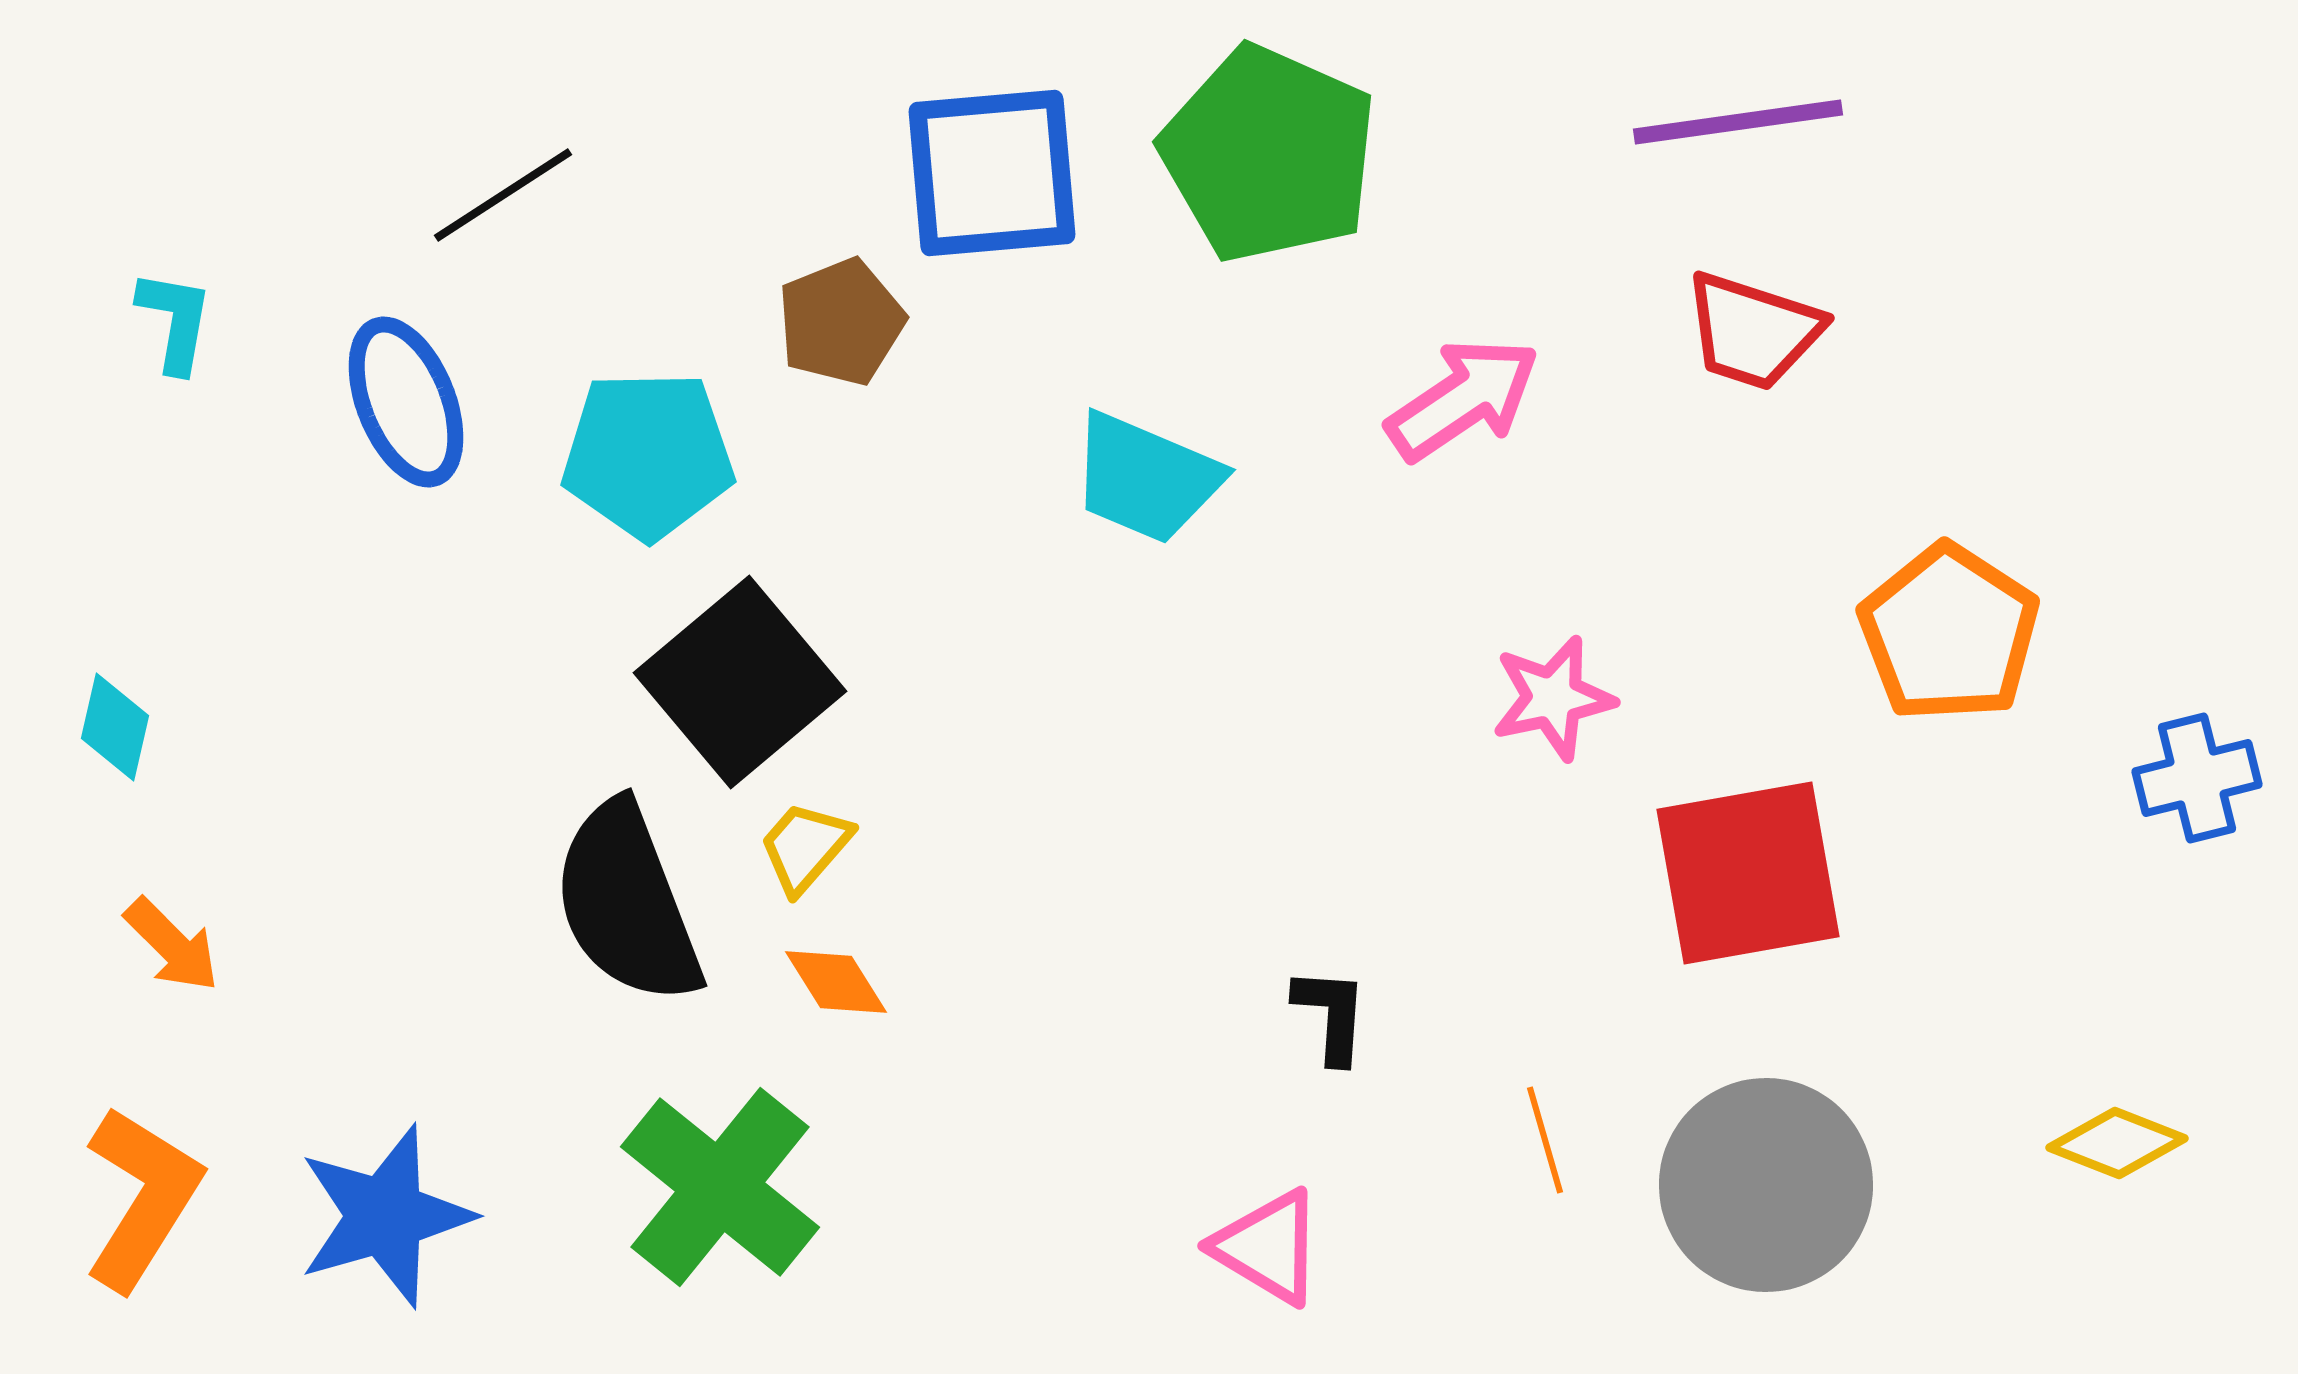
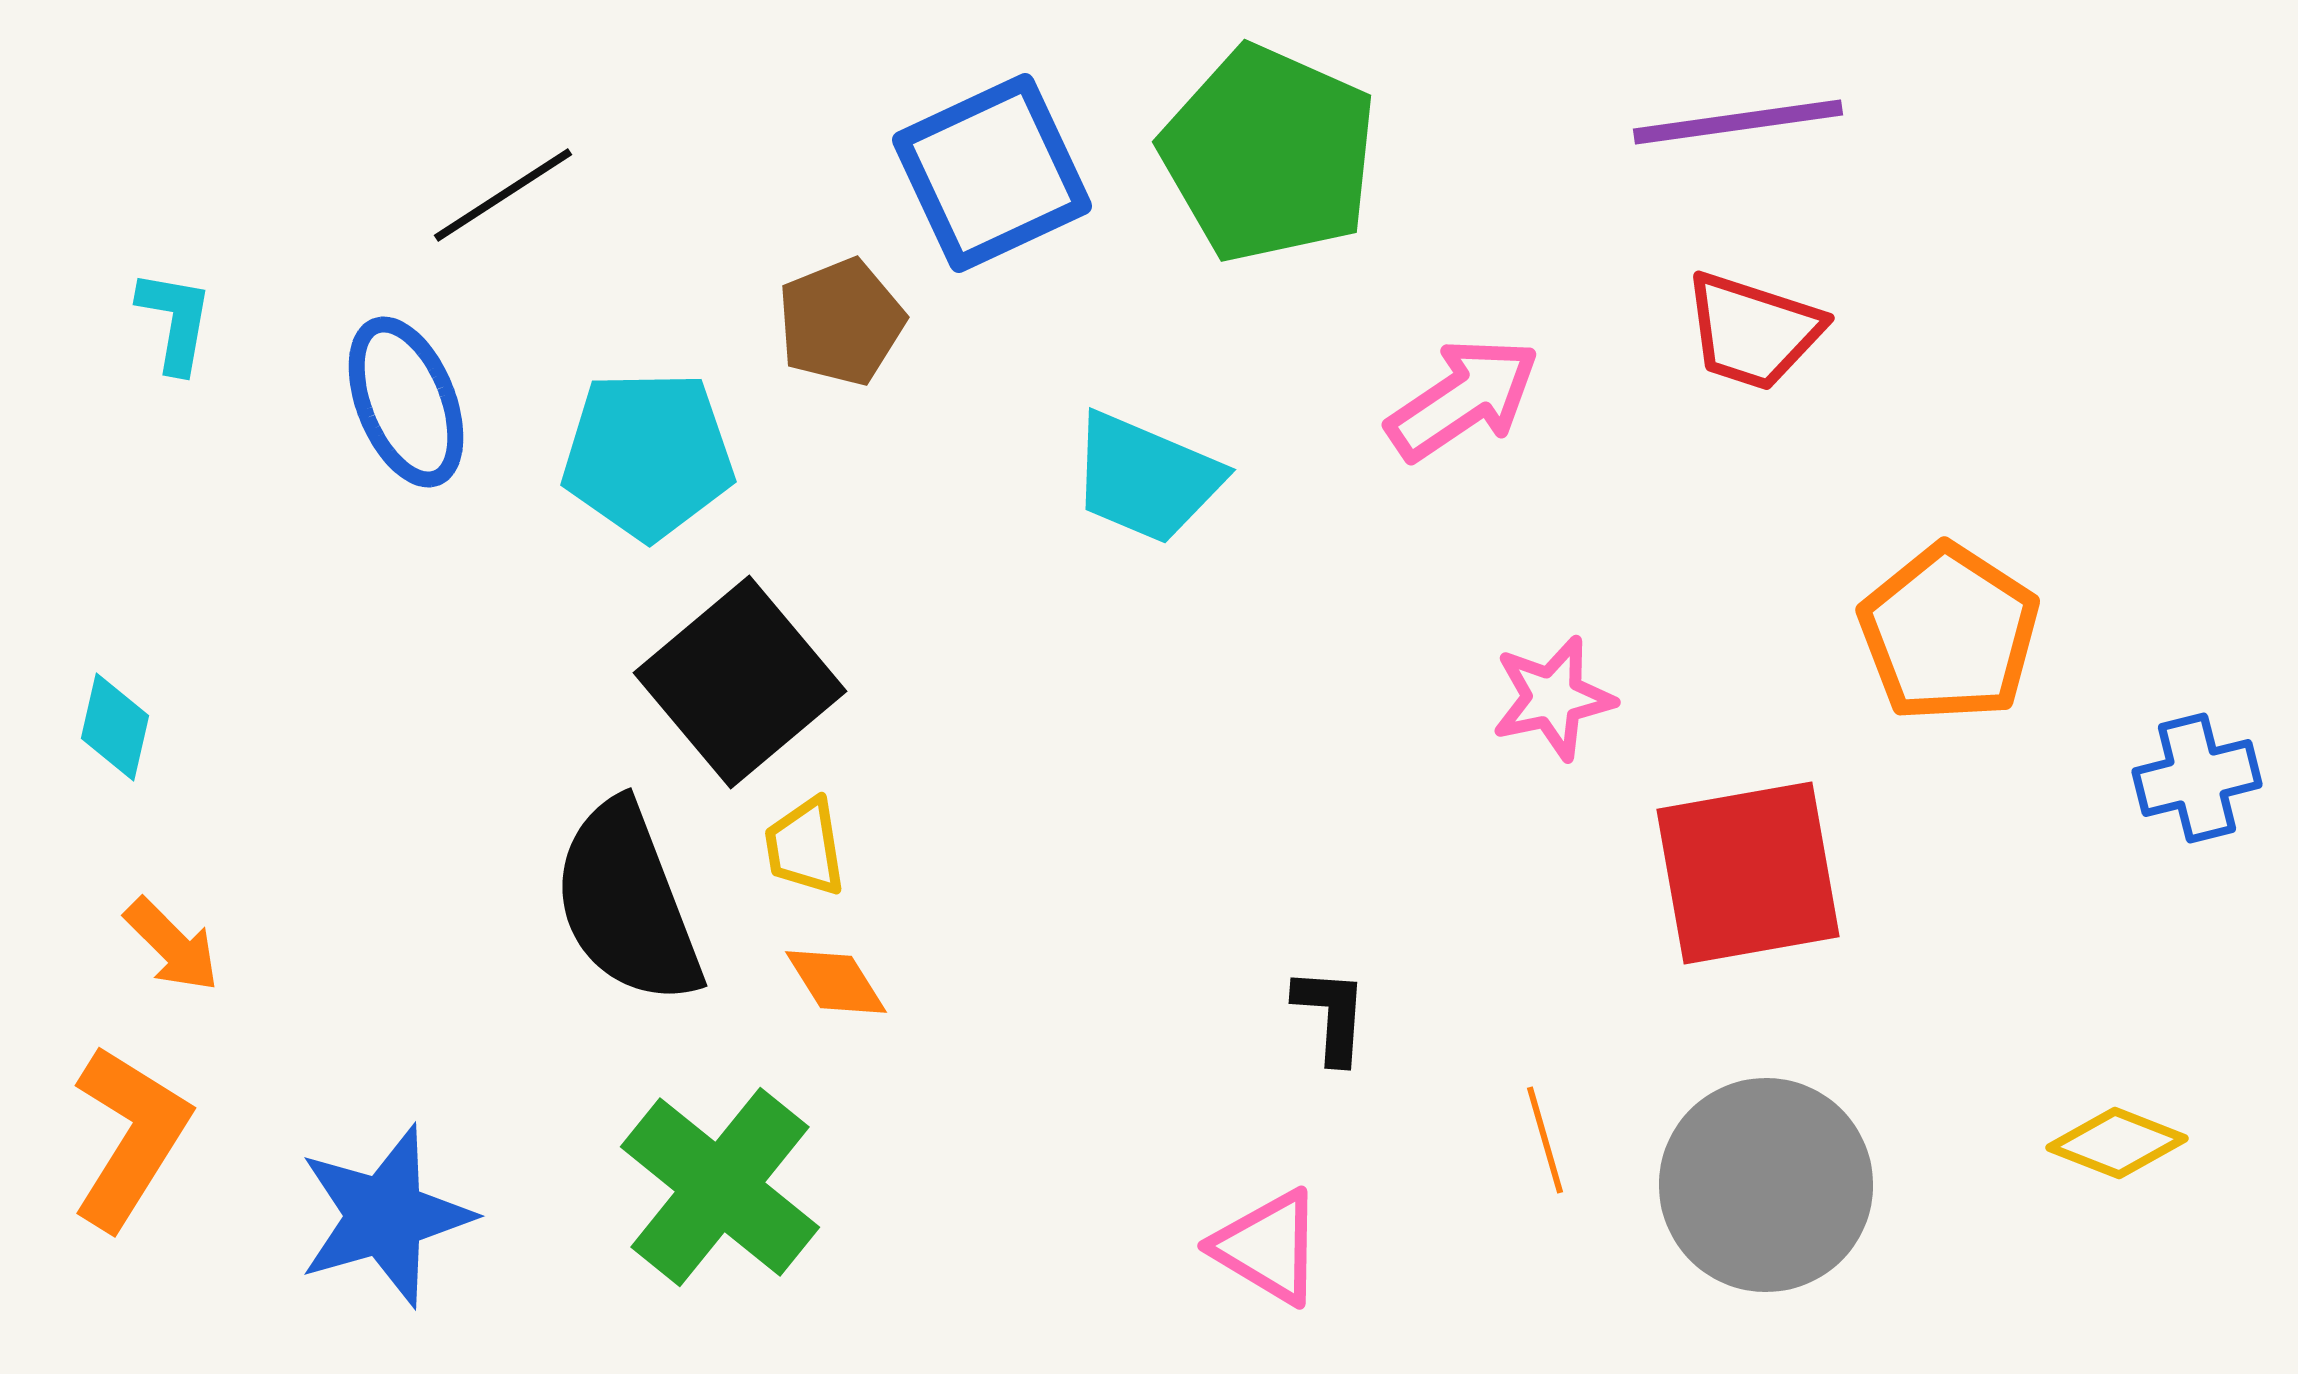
blue square: rotated 20 degrees counterclockwise
yellow trapezoid: rotated 50 degrees counterclockwise
orange L-shape: moved 12 px left, 61 px up
